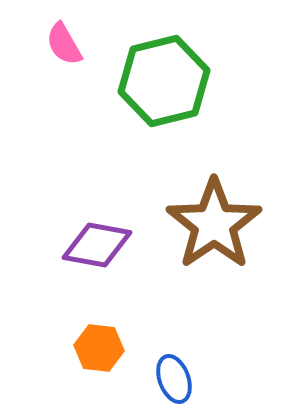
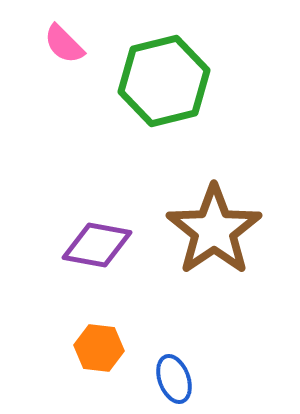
pink semicircle: rotated 15 degrees counterclockwise
brown star: moved 6 px down
